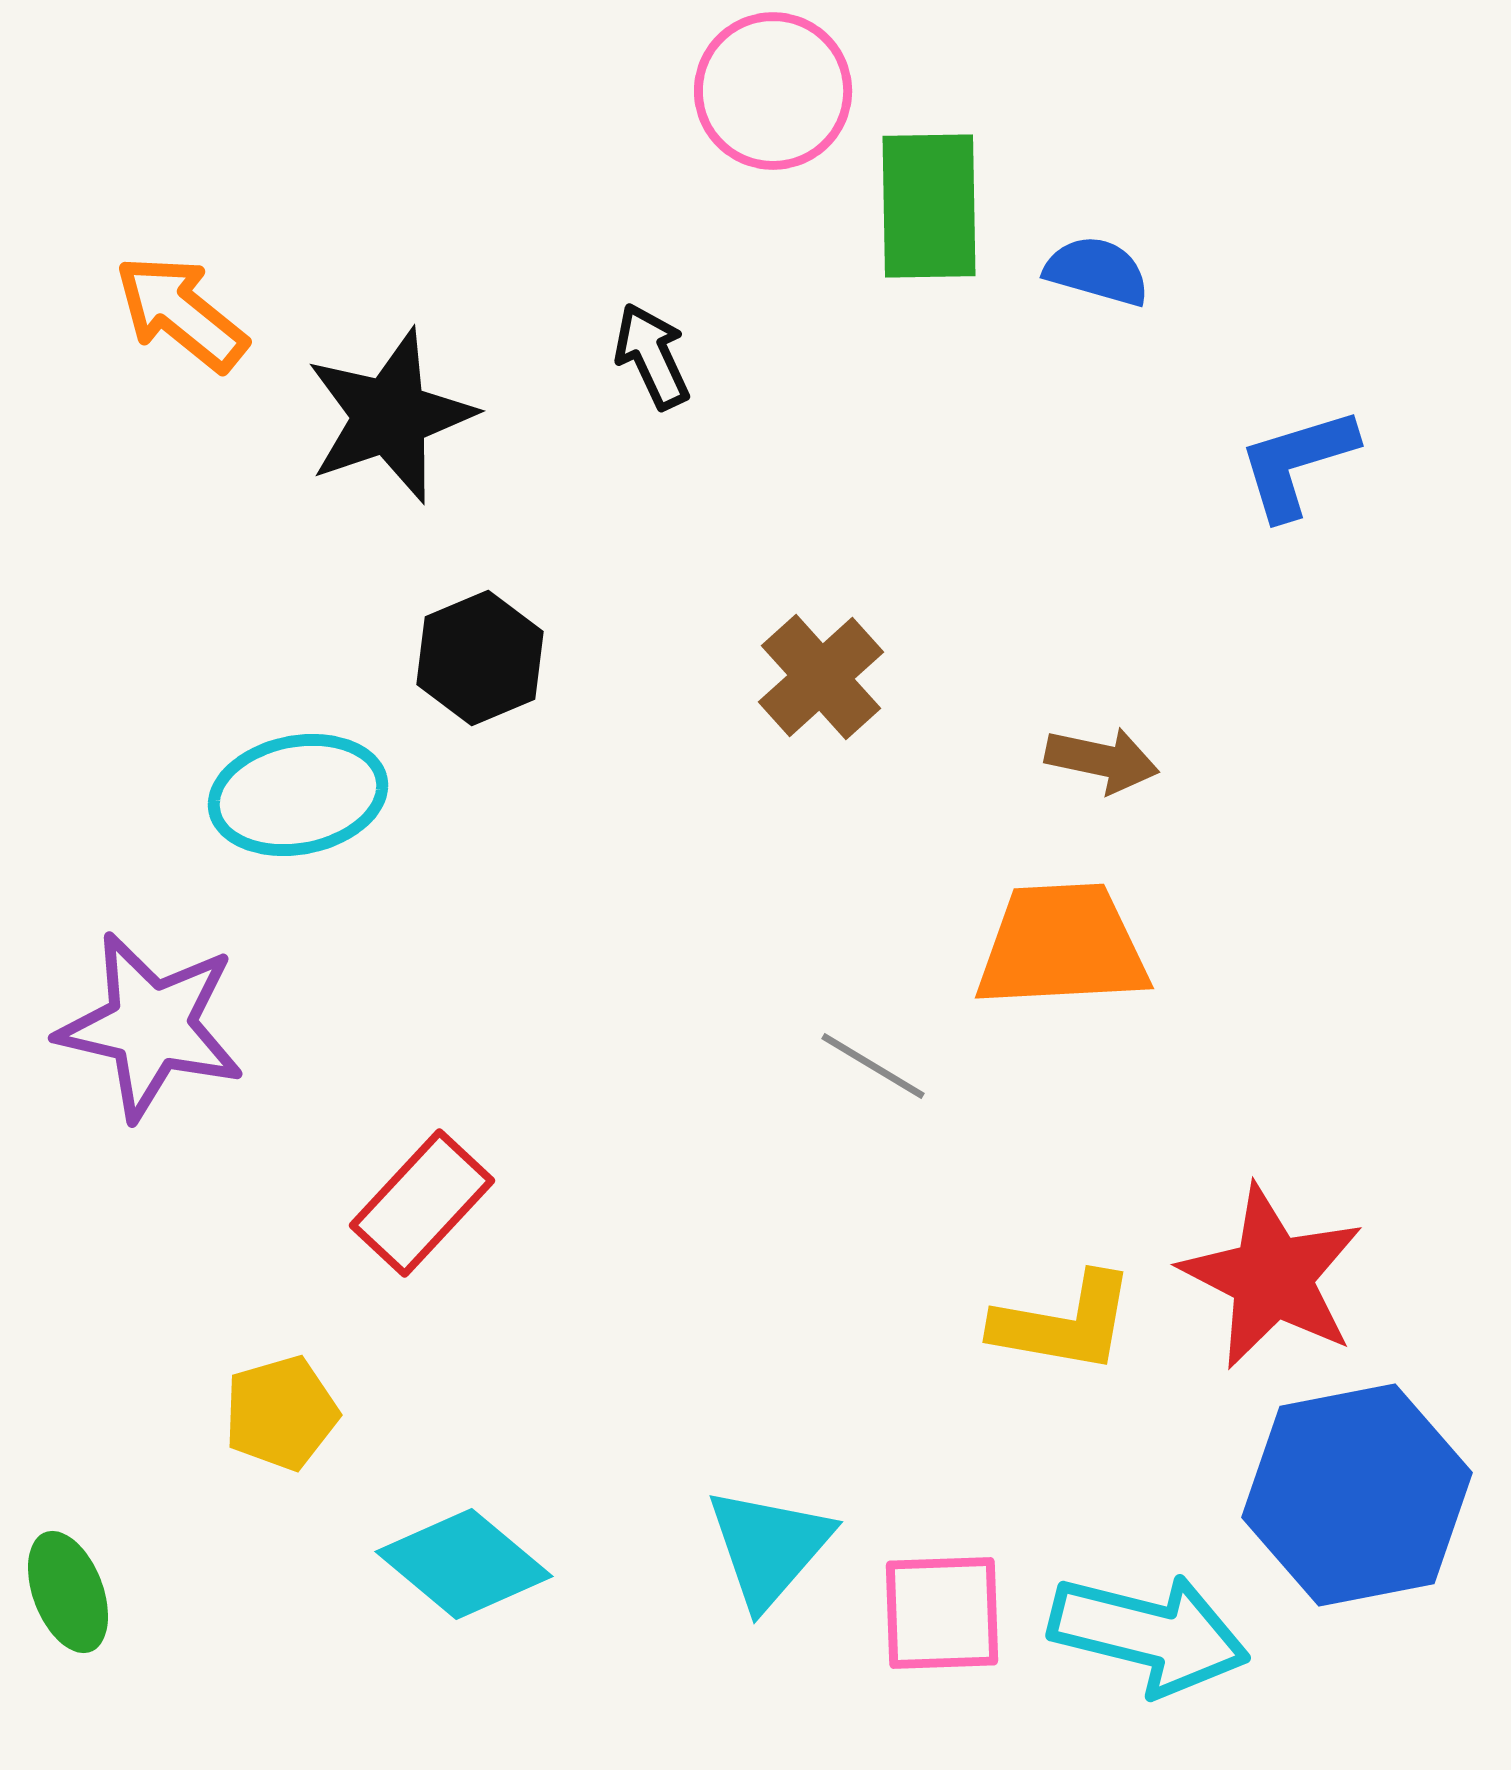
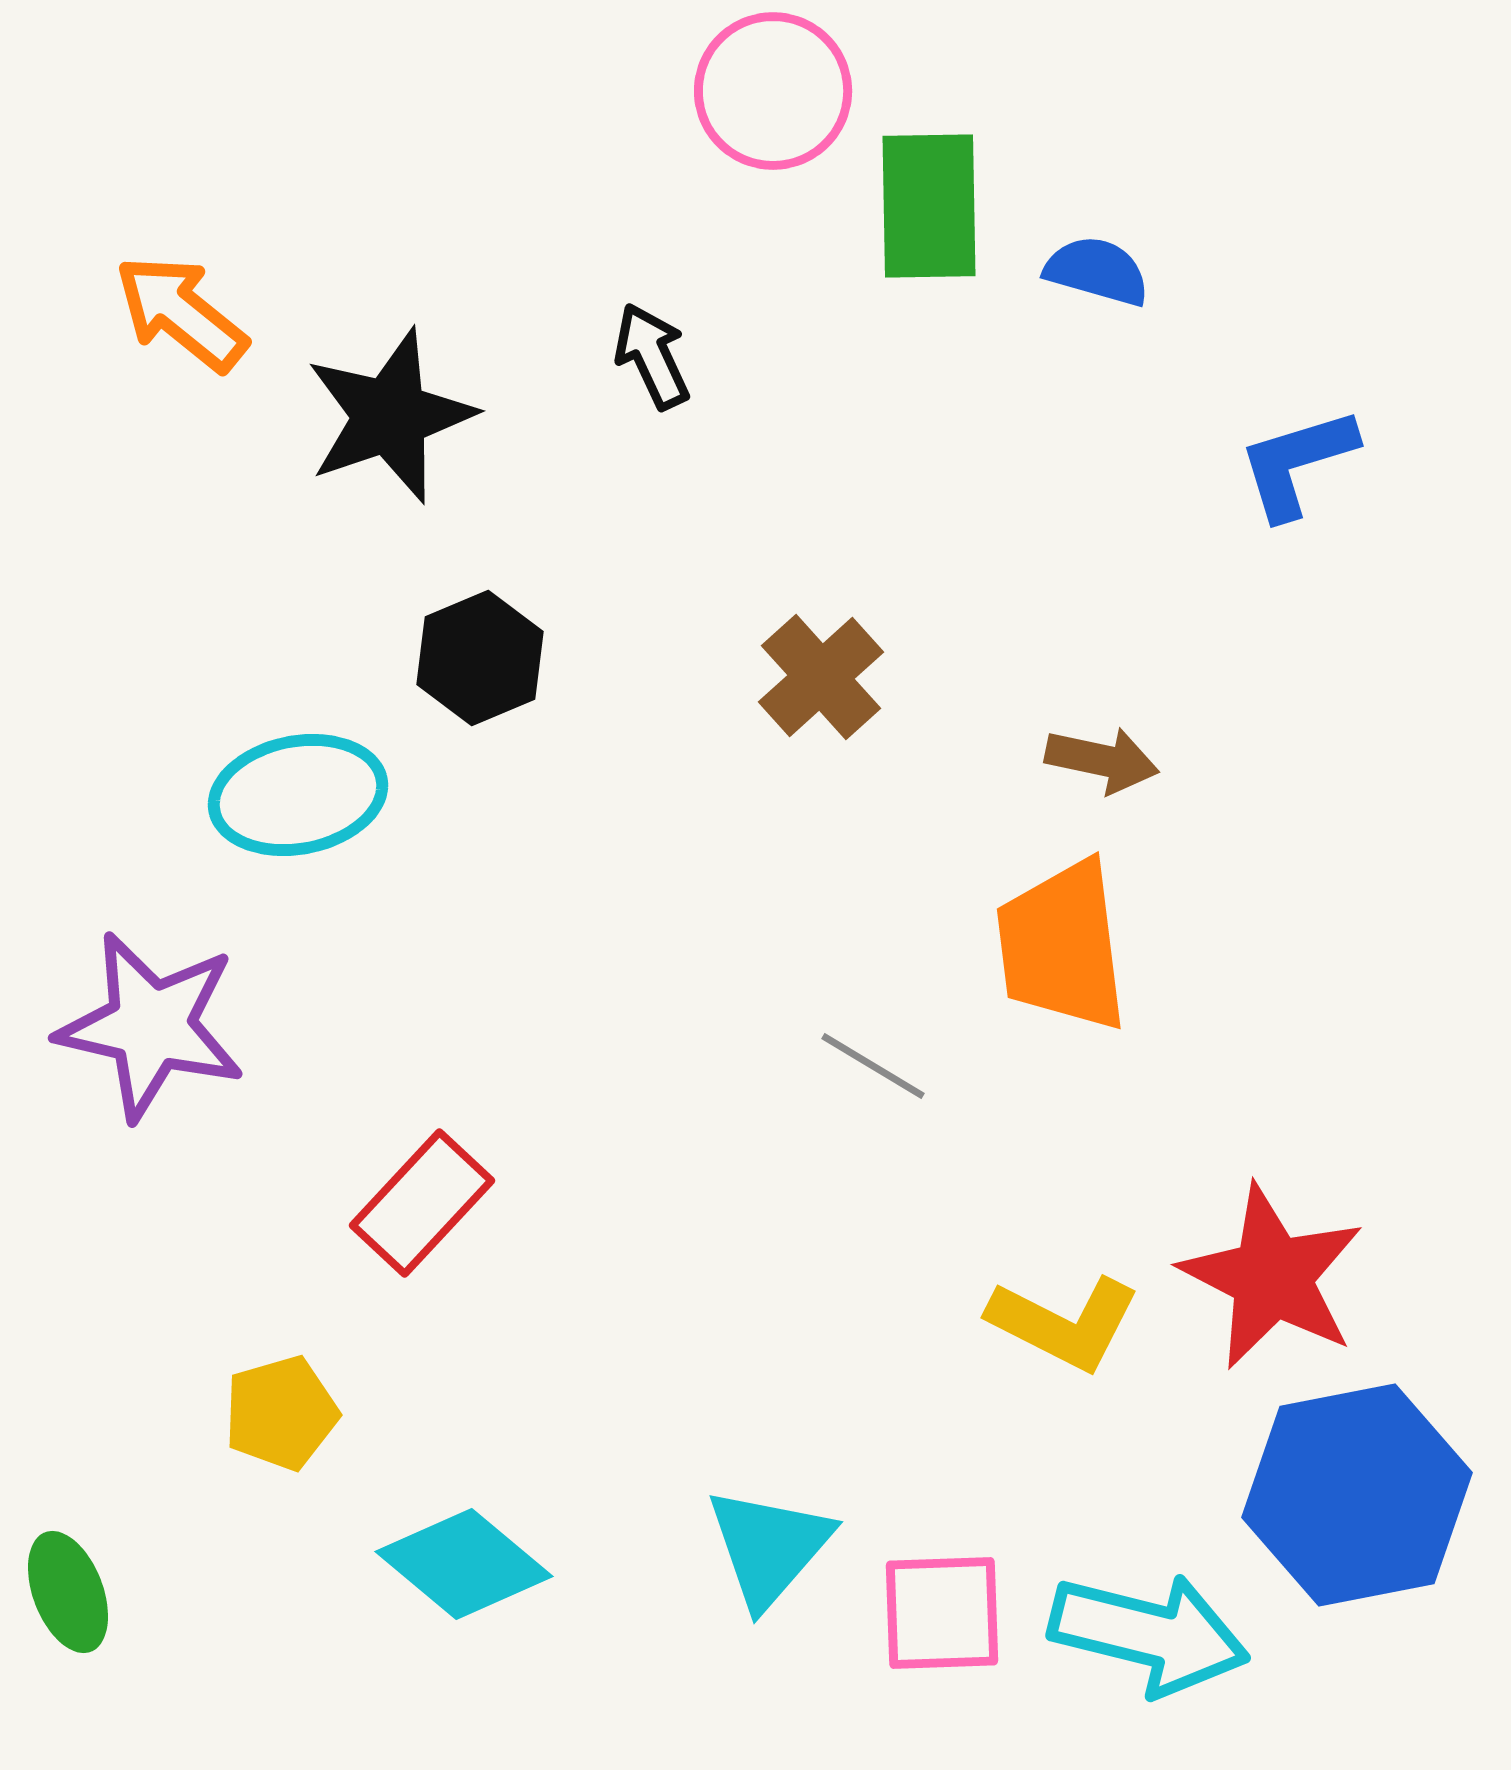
orange trapezoid: rotated 94 degrees counterclockwise
yellow L-shape: rotated 17 degrees clockwise
